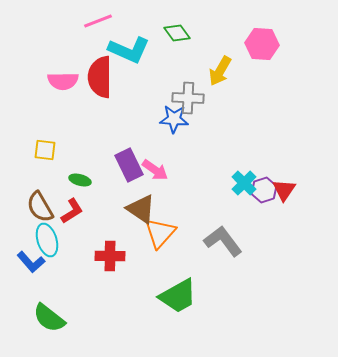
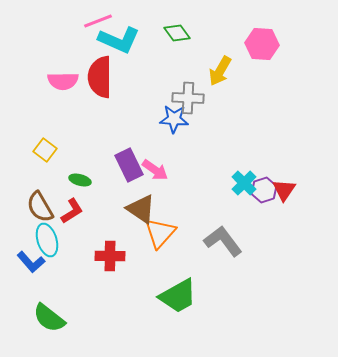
cyan L-shape: moved 10 px left, 10 px up
yellow square: rotated 30 degrees clockwise
